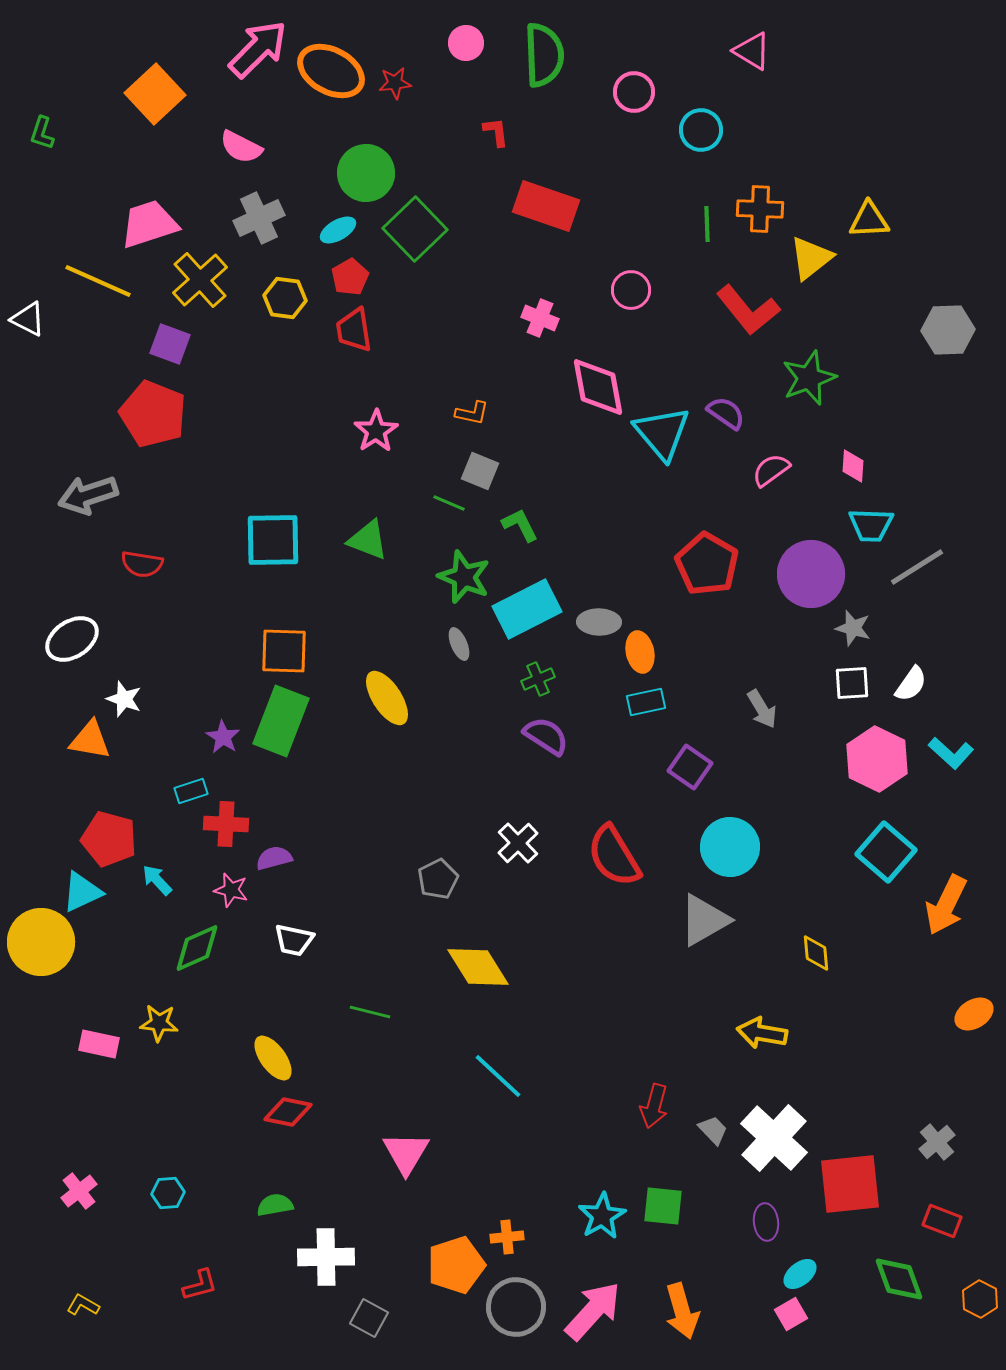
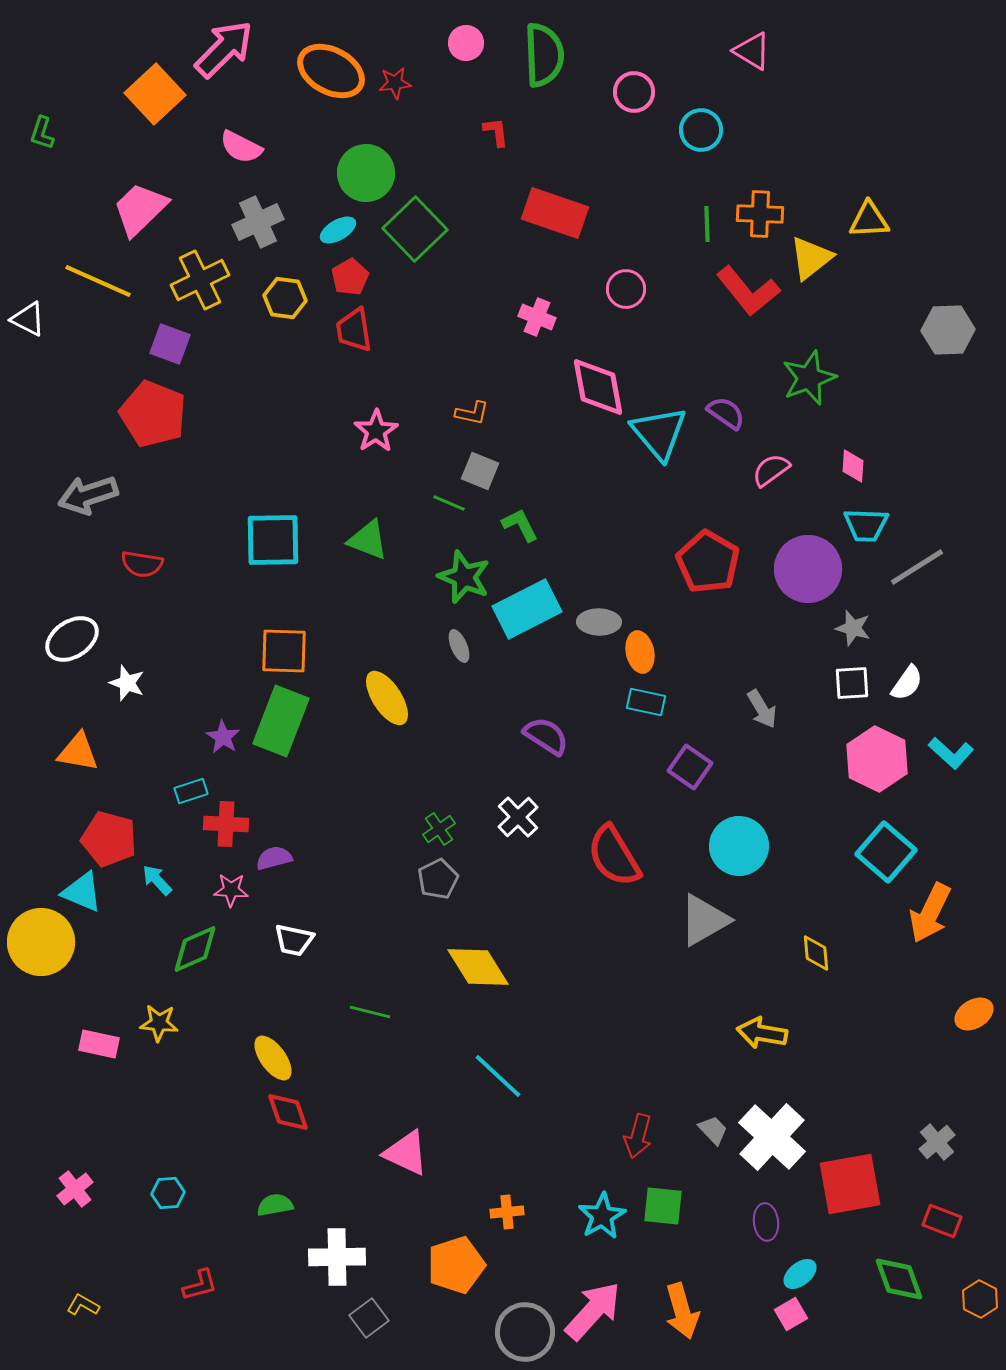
pink arrow at (258, 49): moved 34 px left
red rectangle at (546, 206): moved 9 px right, 7 px down
orange cross at (760, 209): moved 5 px down
gray cross at (259, 218): moved 1 px left, 4 px down
pink trapezoid at (149, 224): moved 9 px left, 15 px up; rotated 26 degrees counterclockwise
yellow cross at (200, 280): rotated 16 degrees clockwise
pink circle at (631, 290): moved 5 px left, 1 px up
red L-shape at (748, 310): moved 19 px up
pink cross at (540, 318): moved 3 px left, 1 px up
cyan triangle at (662, 433): moved 3 px left
cyan trapezoid at (871, 525): moved 5 px left
red pentagon at (707, 564): moved 1 px right, 2 px up
purple circle at (811, 574): moved 3 px left, 5 px up
gray ellipse at (459, 644): moved 2 px down
green cross at (538, 679): moved 99 px left, 150 px down; rotated 12 degrees counterclockwise
white semicircle at (911, 684): moved 4 px left, 1 px up
white star at (124, 699): moved 3 px right, 16 px up
cyan rectangle at (646, 702): rotated 24 degrees clockwise
orange triangle at (90, 740): moved 12 px left, 12 px down
white cross at (518, 843): moved 26 px up
cyan circle at (730, 847): moved 9 px right, 1 px up
pink star at (231, 890): rotated 12 degrees counterclockwise
cyan triangle at (82, 892): rotated 48 degrees clockwise
orange arrow at (946, 905): moved 16 px left, 8 px down
green diamond at (197, 948): moved 2 px left, 1 px down
red arrow at (654, 1106): moved 16 px left, 30 px down
red diamond at (288, 1112): rotated 60 degrees clockwise
white cross at (774, 1138): moved 2 px left, 1 px up
pink triangle at (406, 1153): rotated 36 degrees counterclockwise
red square at (850, 1184): rotated 4 degrees counterclockwise
pink cross at (79, 1191): moved 4 px left, 2 px up
orange cross at (507, 1237): moved 25 px up
white cross at (326, 1257): moved 11 px right
gray circle at (516, 1307): moved 9 px right, 25 px down
gray square at (369, 1318): rotated 24 degrees clockwise
